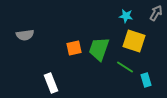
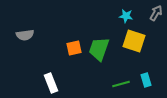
green line: moved 4 px left, 17 px down; rotated 48 degrees counterclockwise
